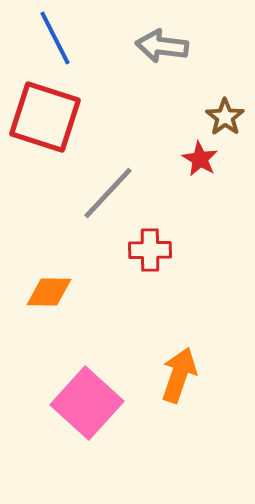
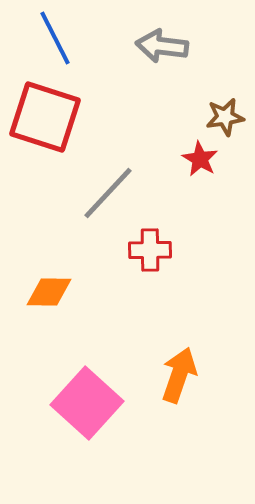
brown star: rotated 27 degrees clockwise
